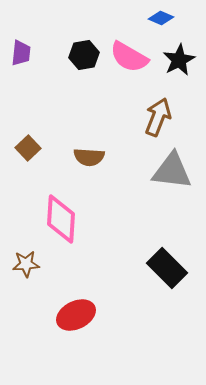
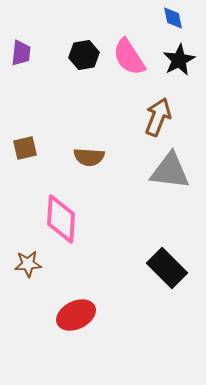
blue diamond: moved 12 px right; rotated 55 degrees clockwise
pink semicircle: rotated 27 degrees clockwise
brown square: moved 3 px left; rotated 30 degrees clockwise
gray triangle: moved 2 px left
brown star: moved 2 px right
